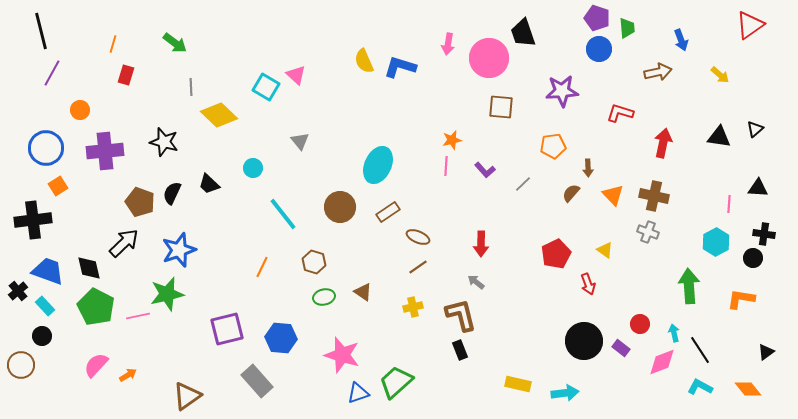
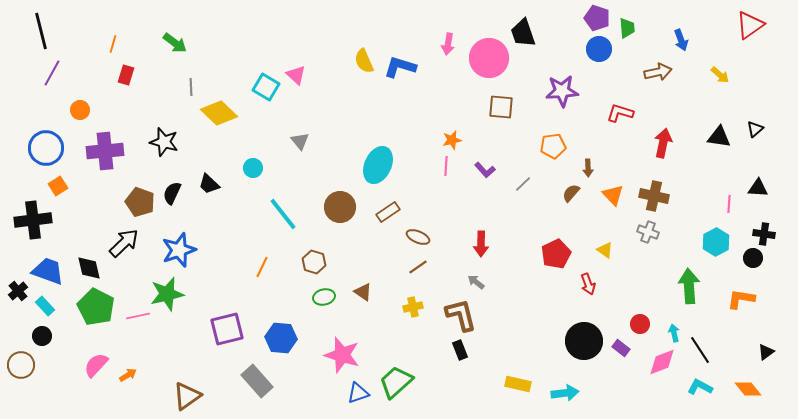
yellow diamond at (219, 115): moved 2 px up
